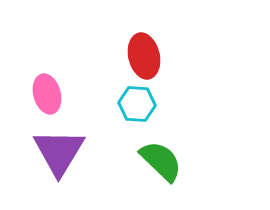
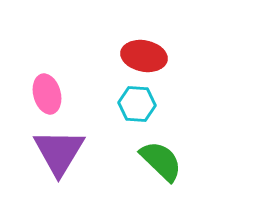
red ellipse: rotated 66 degrees counterclockwise
